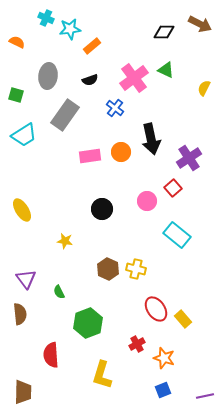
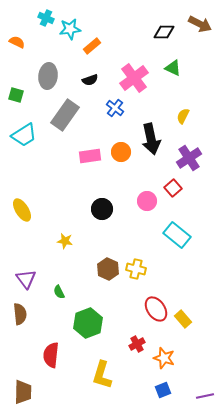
green triangle: moved 7 px right, 2 px up
yellow semicircle: moved 21 px left, 28 px down
red semicircle: rotated 10 degrees clockwise
